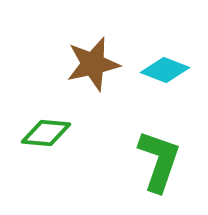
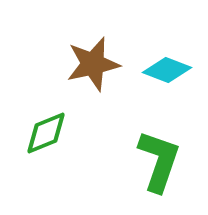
cyan diamond: moved 2 px right
green diamond: rotated 27 degrees counterclockwise
